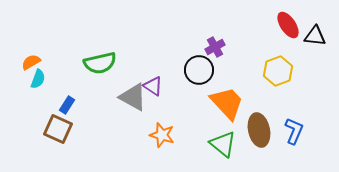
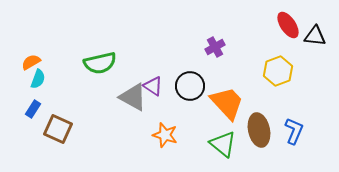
black circle: moved 9 px left, 16 px down
blue rectangle: moved 34 px left, 4 px down
orange star: moved 3 px right
